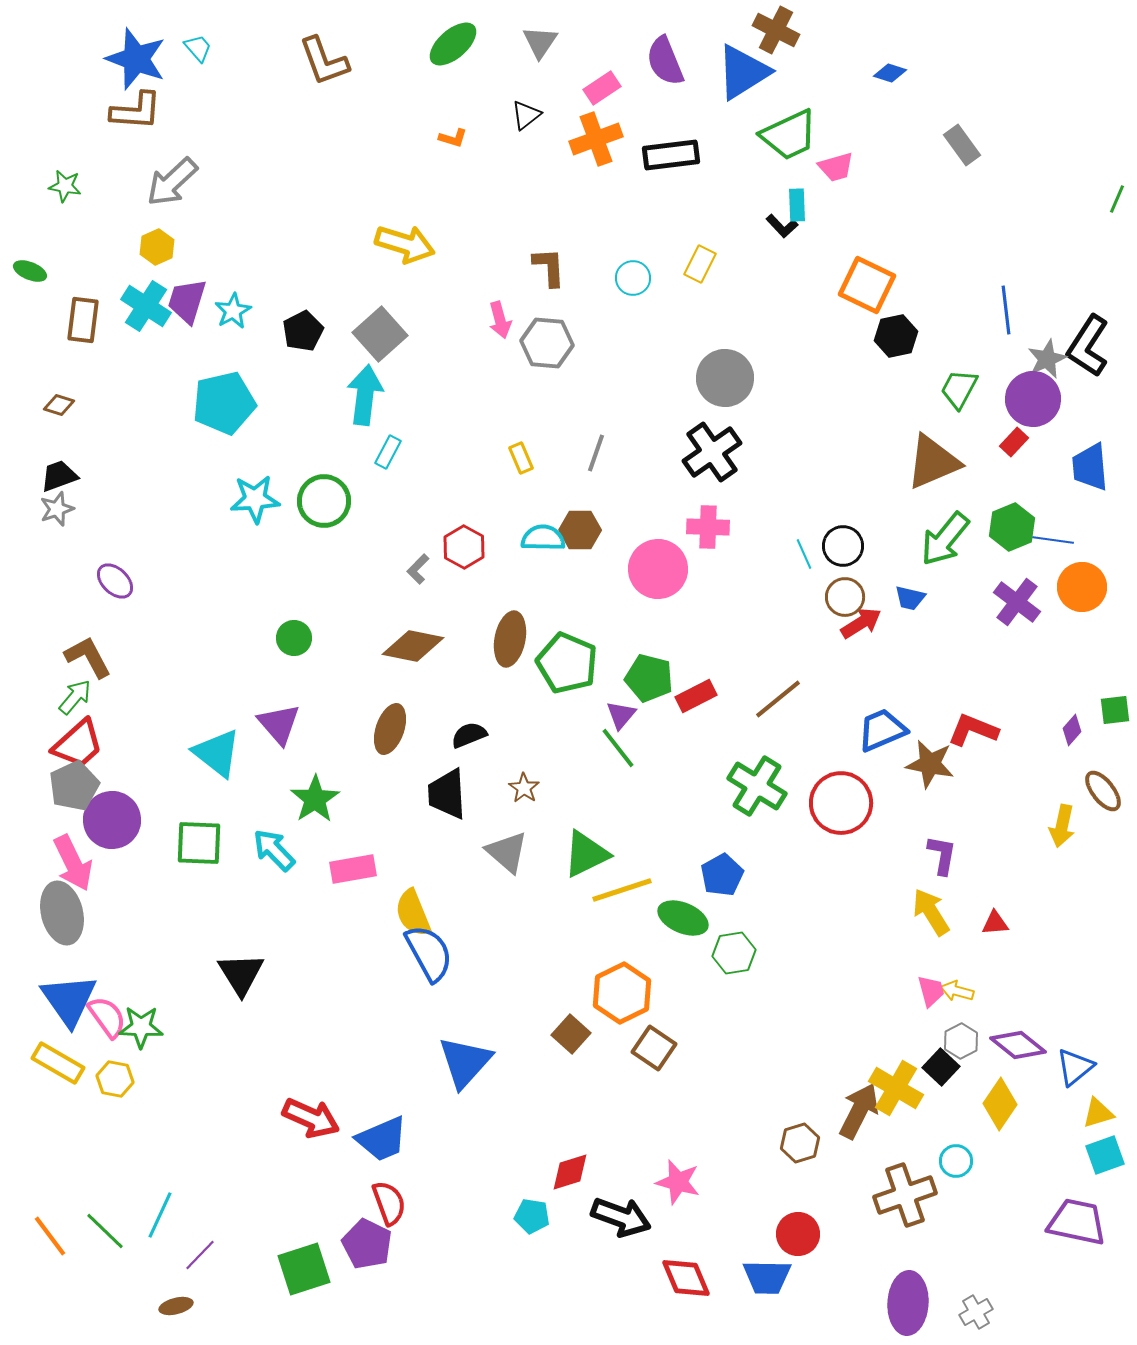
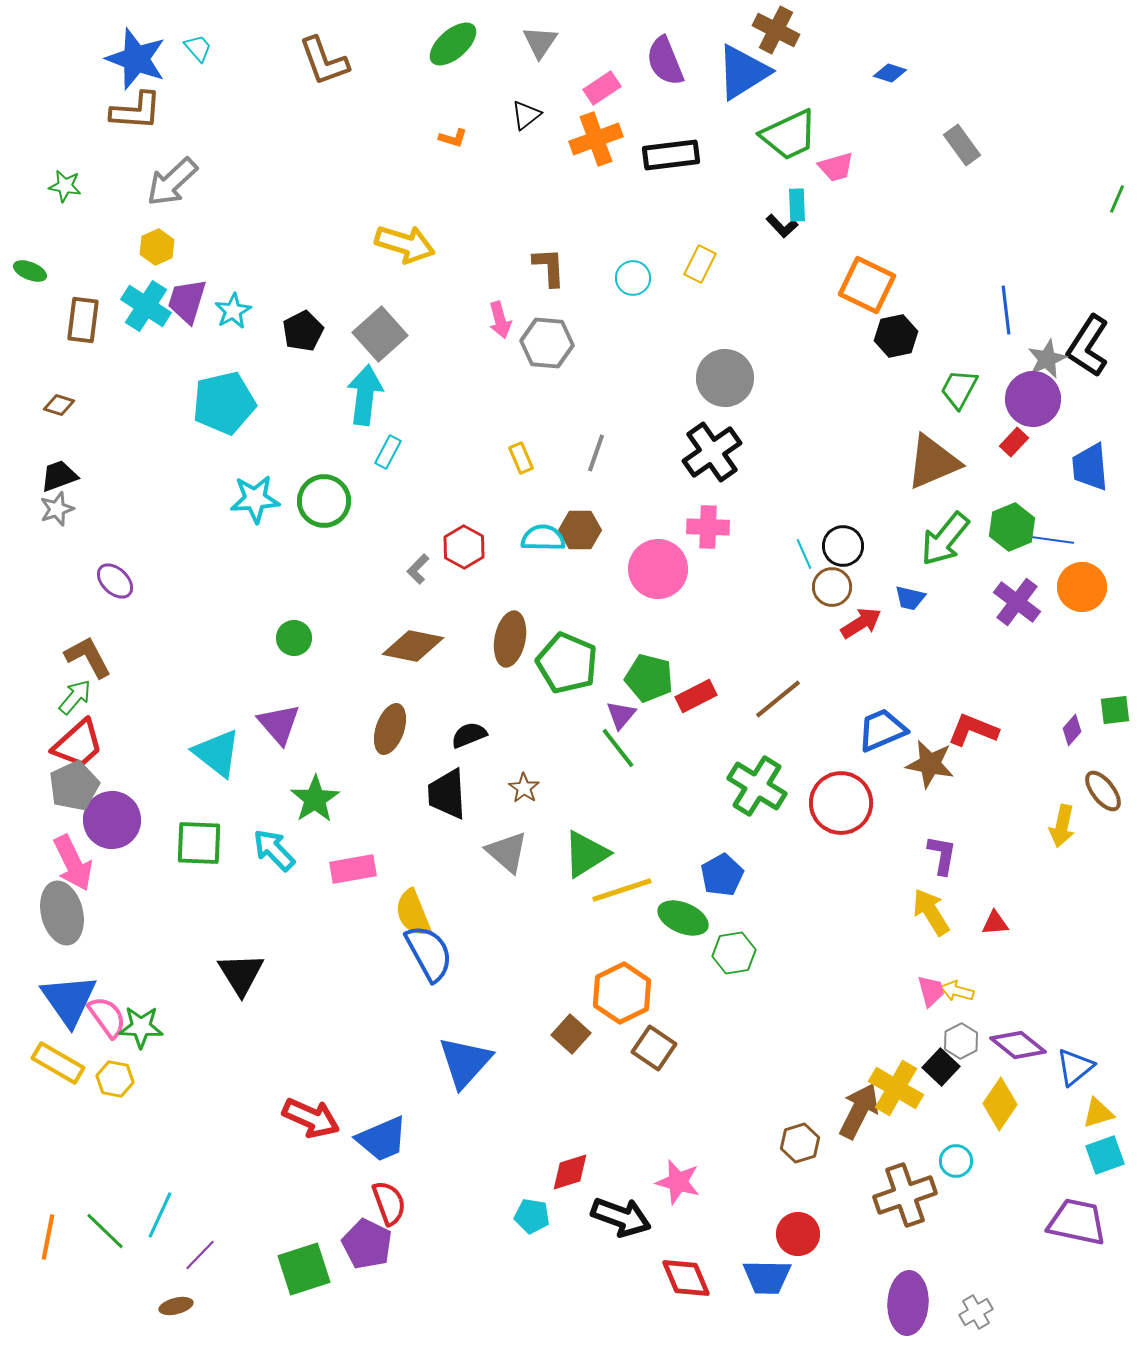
brown circle at (845, 597): moved 13 px left, 10 px up
green triangle at (586, 854): rotated 6 degrees counterclockwise
orange line at (50, 1236): moved 2 px left, 1 px down; rotated 48 degrees clockwise
